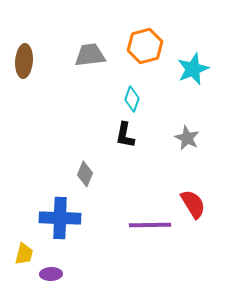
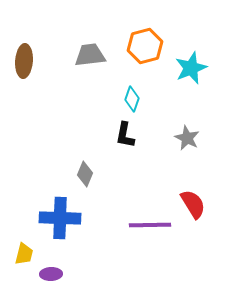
cyan star: moved 2 px left, 1 px up
